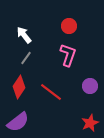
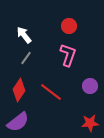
red diamond: moved 3 px down
red star: rotated 18 degrees clockwise
